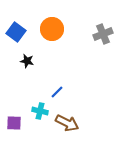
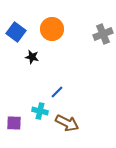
black star: moved 5 px right, 4 px up
